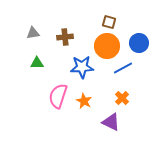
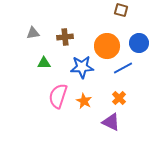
brown square: moved 12 px right, 12 px up
green triangle: moved 7 px right
orange cross: moved 3 px left
